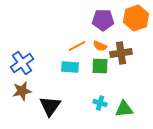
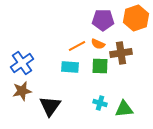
orange semicircle: moved 2 px left, 2 px up
